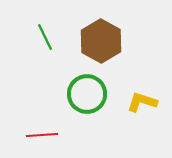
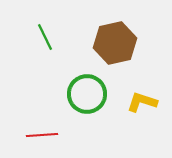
brown hexagon: moved 14 px right, 2 px down; rotated 18 degrees clockwise
